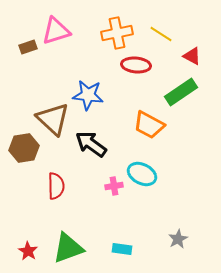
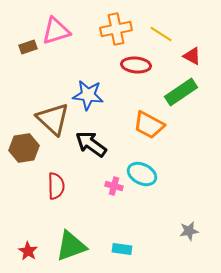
orange cross: moved 1 px left, 4 px up
pink cross: rotated 24 degrees clockwise
gray star: moved 11 px right, 8 px up; rotated 18 degrees clockwise
green triangle: moved 3 px right, 2 px up
